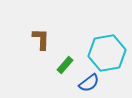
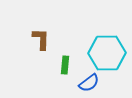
cyan hexagon: rotated 9 degrees clockwise
green rectangle: rotated 36 degrees counterclockwise
